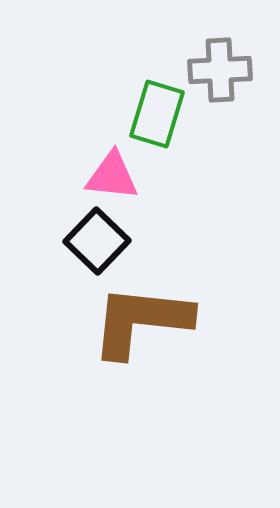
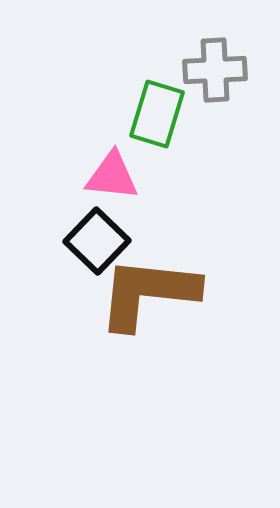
gray cross: moved 5 px left
brown L-shape: moved 7 px right, 28 px up
